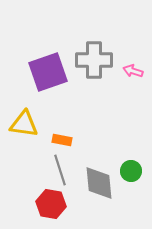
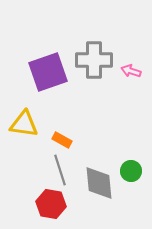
pink arrow: moved 2 px left
orange rectangle: rotated 18 degrees clockwise
